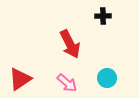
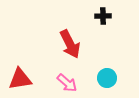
red triangle: rotated 25 degrees clockwise
